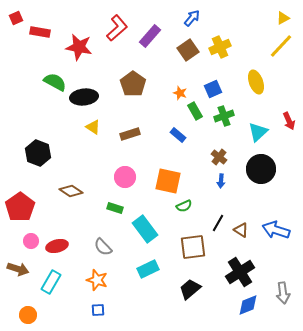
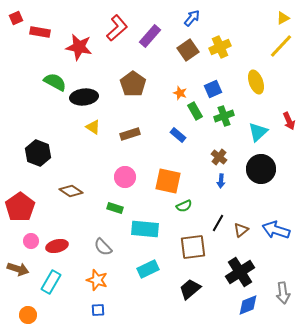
cyan rectangle at (145, 229): rotated 48 degrees counterclockwise
brown triangle at (241, 230): rotated 49 degrees clockwise
